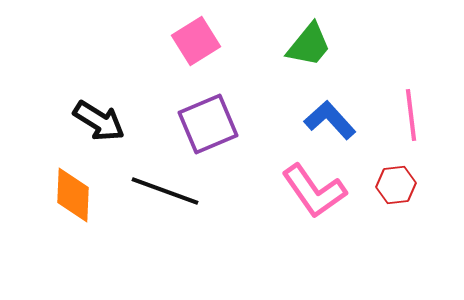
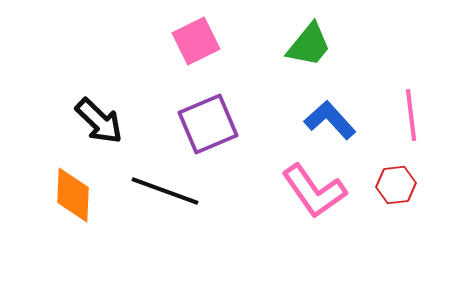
pink square: rotated 6 degrees clockwise
black arrow: rotated 12 degrees clockwise
